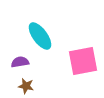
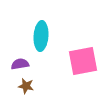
cyan ellipse: moved 1 px right; rotated 40 degrees clockwise
purple semicircle: moved 2 px down
